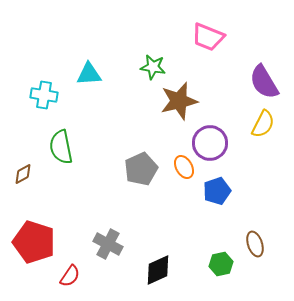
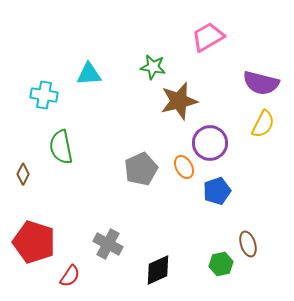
pink trapezoid: rotated 128 degrees clockwise
purple semicircle: moved 3 px left, 1 px down; rotated 45 degrees counterclockwise
brown diamond: rotated 35 degrees counterclockwise
brown ellipse: moved 7 px left
